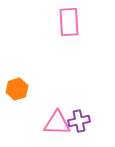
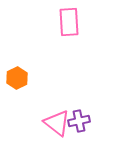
orange hexagon: moved 11 px up; rotated 10 degrees counterclockwise
pink triangle: rotated 36 degrees clockwise
